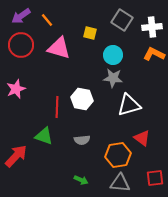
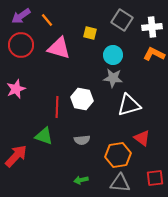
green arrow: rotated 144 degrees clockwise
